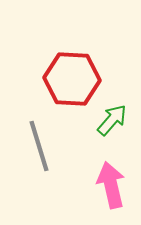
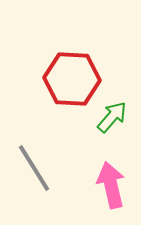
green arrow: moved 3 px up
gray line: moved 5 px left, 22 px down; rotated 15 degrees counterclockwise
